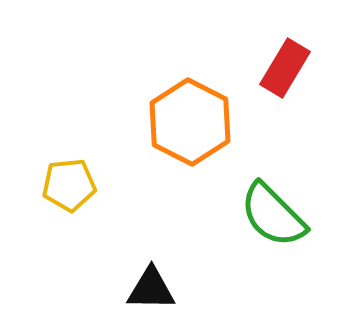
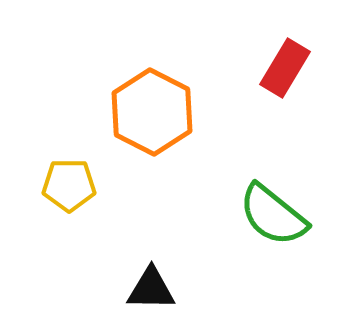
orange hexagon: moved 38 px left, 10 px up
yellow pentagon: rotated 6 degrees clockwise
green semicircle: rotated 6 degrees counterclockwise
